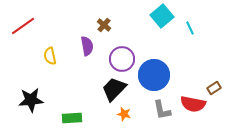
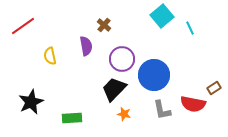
purple semicircle: moved 1 px left
black star: moved 2 px down; rotated 20 degrees counterclockwise
